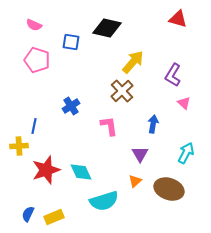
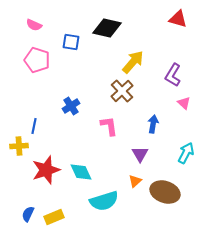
brown ellipse: moved 4 px left, 3 px down
